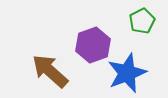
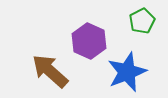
purple hexagon: moved 4 px left, 4 px up; rotated 16 degrees counterclockwise
blue star: moved 1 px up
